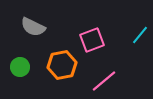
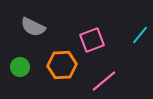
orange hexagon: rotated 8 degrees clockwise
